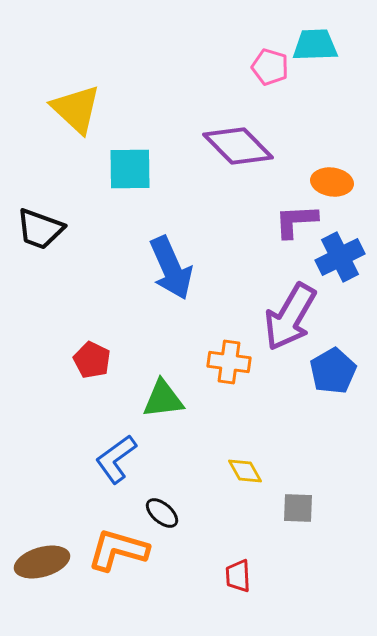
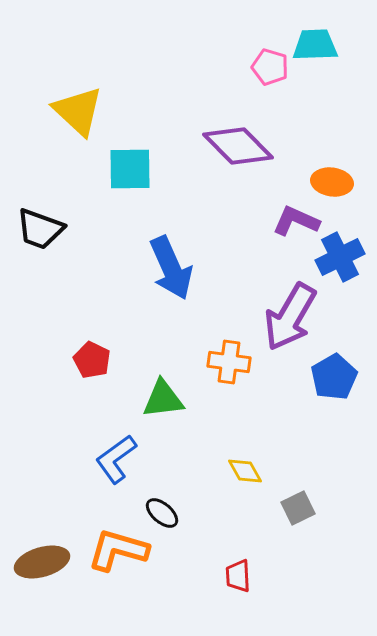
yellow triangle: moved 2 px right, 2 px down
purple L-shape: rotated 27 degrees clockwise
blue pentagon: moved 1 px right, 6 px down
gray square: rotated 28 degrees counterclockwise
